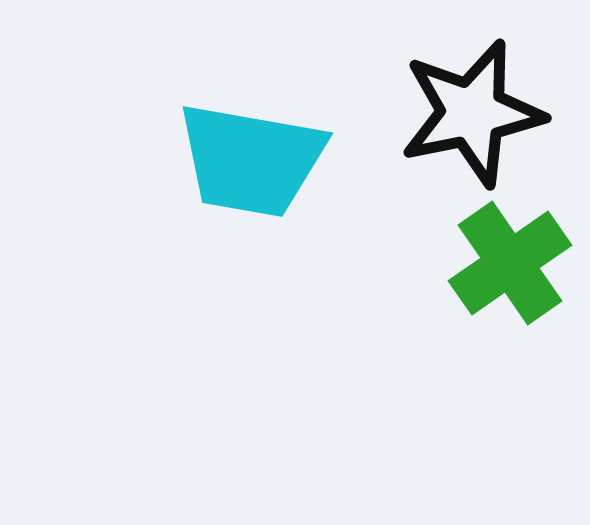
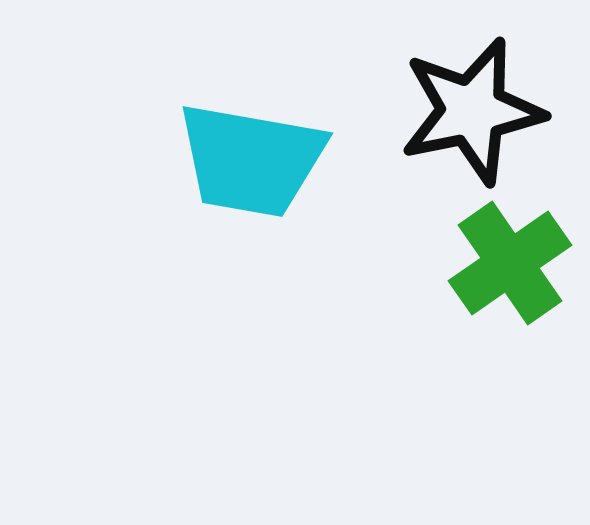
black star: moved 2 px up
